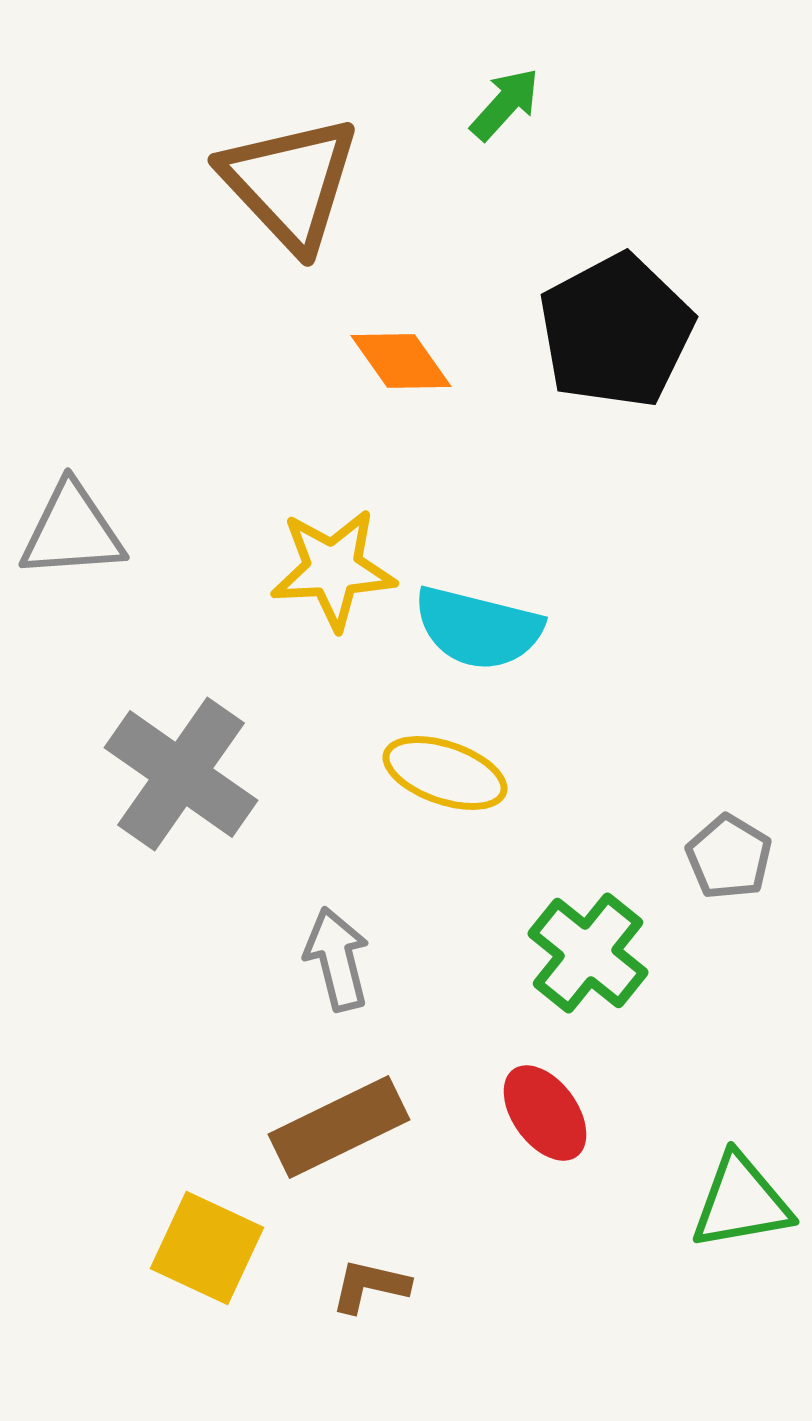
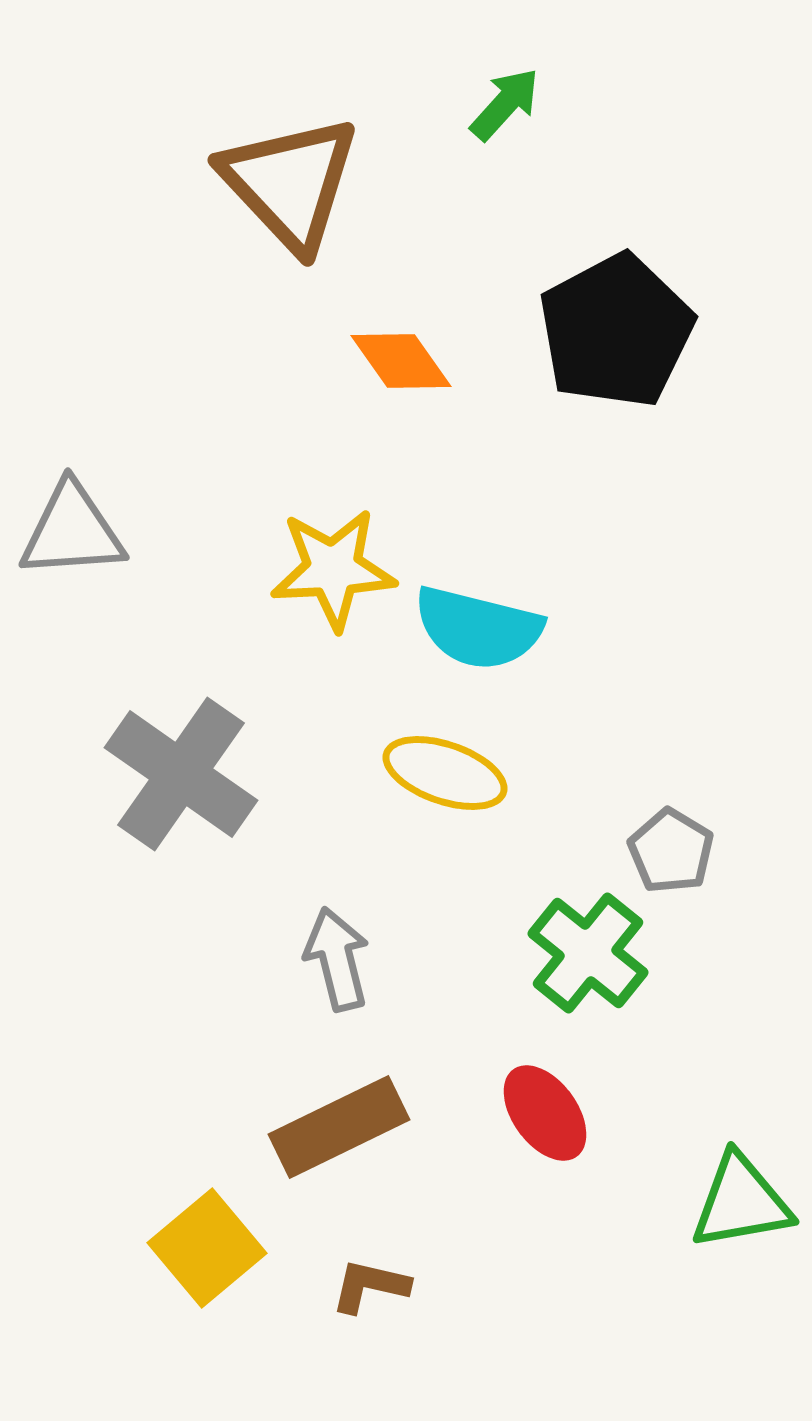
gray pentagon: moved 58 px left, 6 px up
yellow square: rotated 25 degrees clockwise
